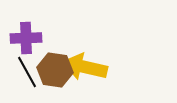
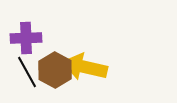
brown hexagon: rotated 20 degrees clockwise
